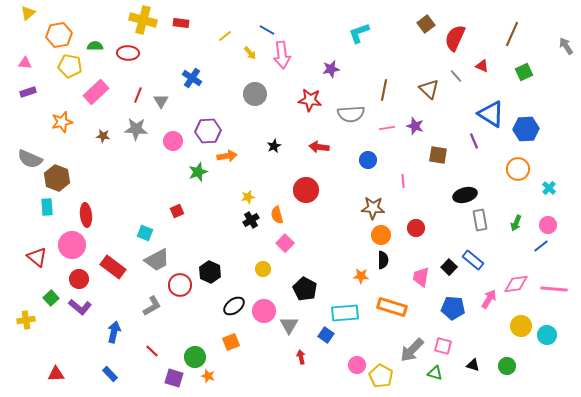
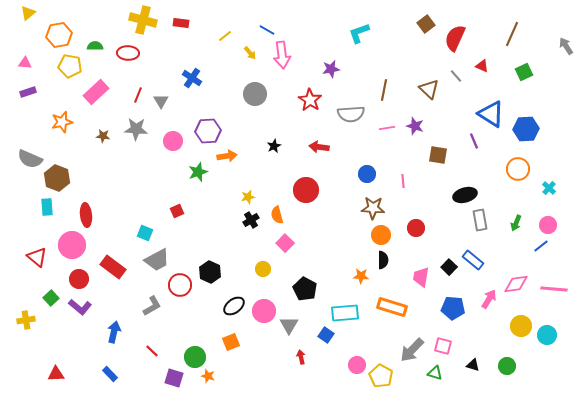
red star at (310, 100): rotated 25 degrees clockwise
blue circle at (368, 160): moved 1 px left, 14 px down
